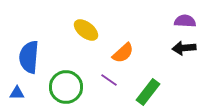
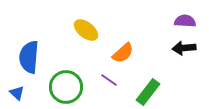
blue triangle: rotated 42 degrees clockwise
